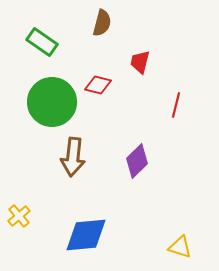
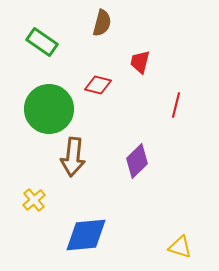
green circle: moved 3 px left, 7 px down
yellow cross: moved 15 px right, 16 px up
